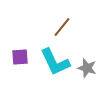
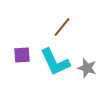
purple square: moved 2 px right, 2 px up
